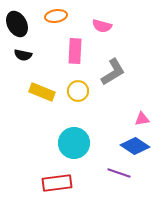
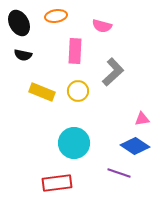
black ellipse: moved 2 px right, 1 px up
gray L-shape: rotated 12 degrees counterclockwise
